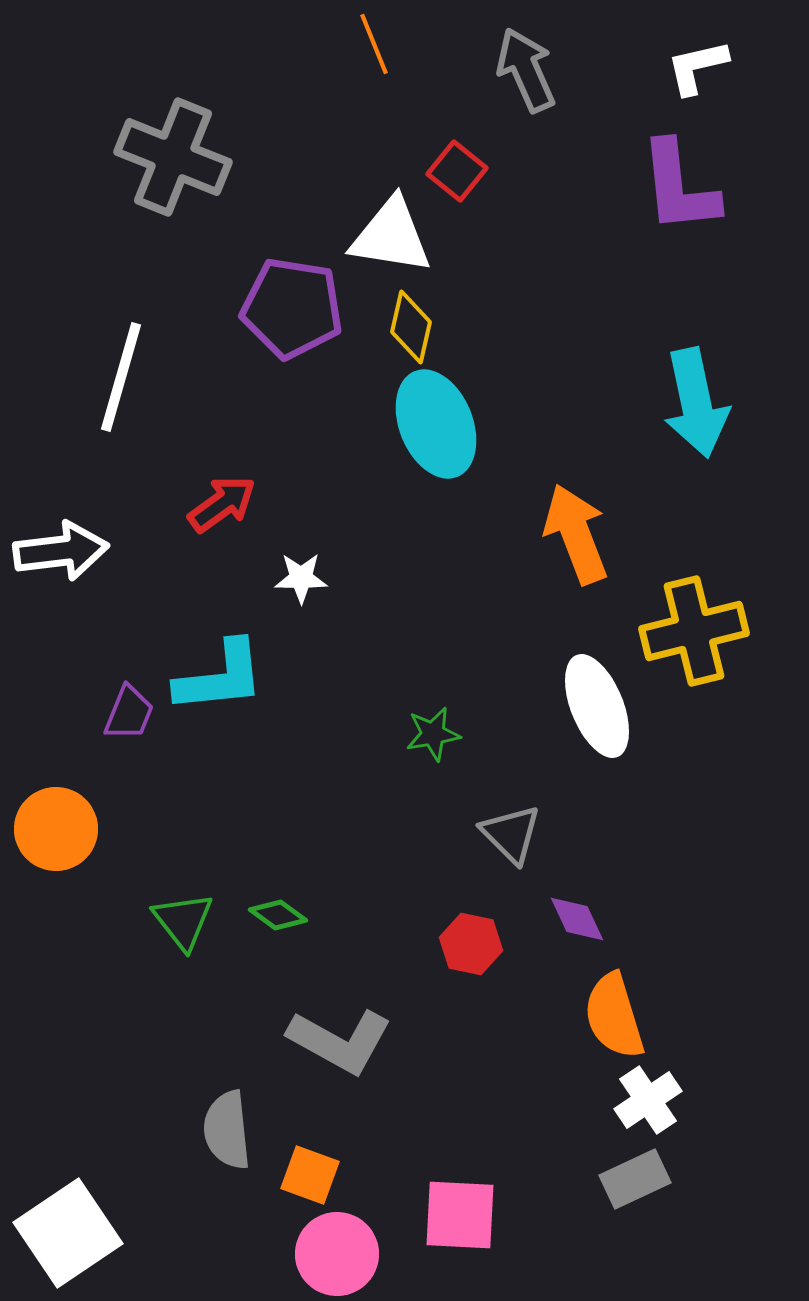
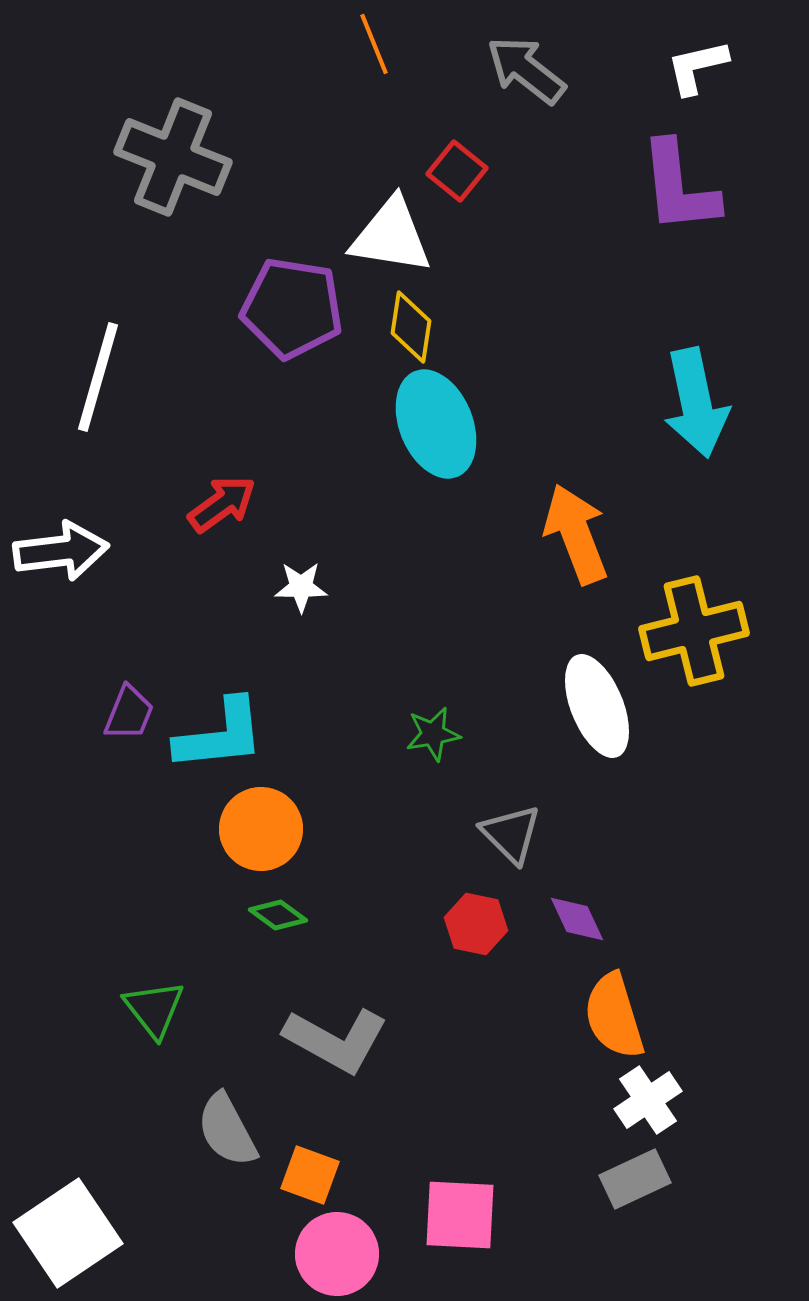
gray arrow: rotated 28 degrees counterclockwise
yellow diamond: rotated 4 degrees counterclockwise
white line: moved 23 px left
white star: moved 9 px down
cyan L-shape: moved 58 px down
orange circle: moved 205 px right
green triangle: moved 29 px left, 88 px down
red hexagon: moved 5 px right, 20 px up
gray L-shape: moved 4 px left, 1 px up
gray semicircle: rotated 22 degrees counterclockwise
